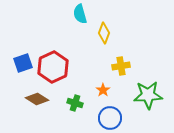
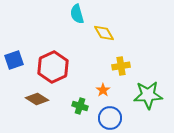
cyan semicircle: moved 3 px left
yellow diamond: rotated 50 degrees counterclockwise
blue square: moved 9 px left, 3 px up
green cross: moved 5 px right, 3 px down
